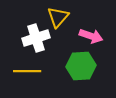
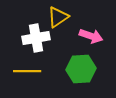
yellow triangle: rotated 15 degrees clockwise
white cross: rotated 8 degrees clockwise
green hexagon: moved 3 px down
